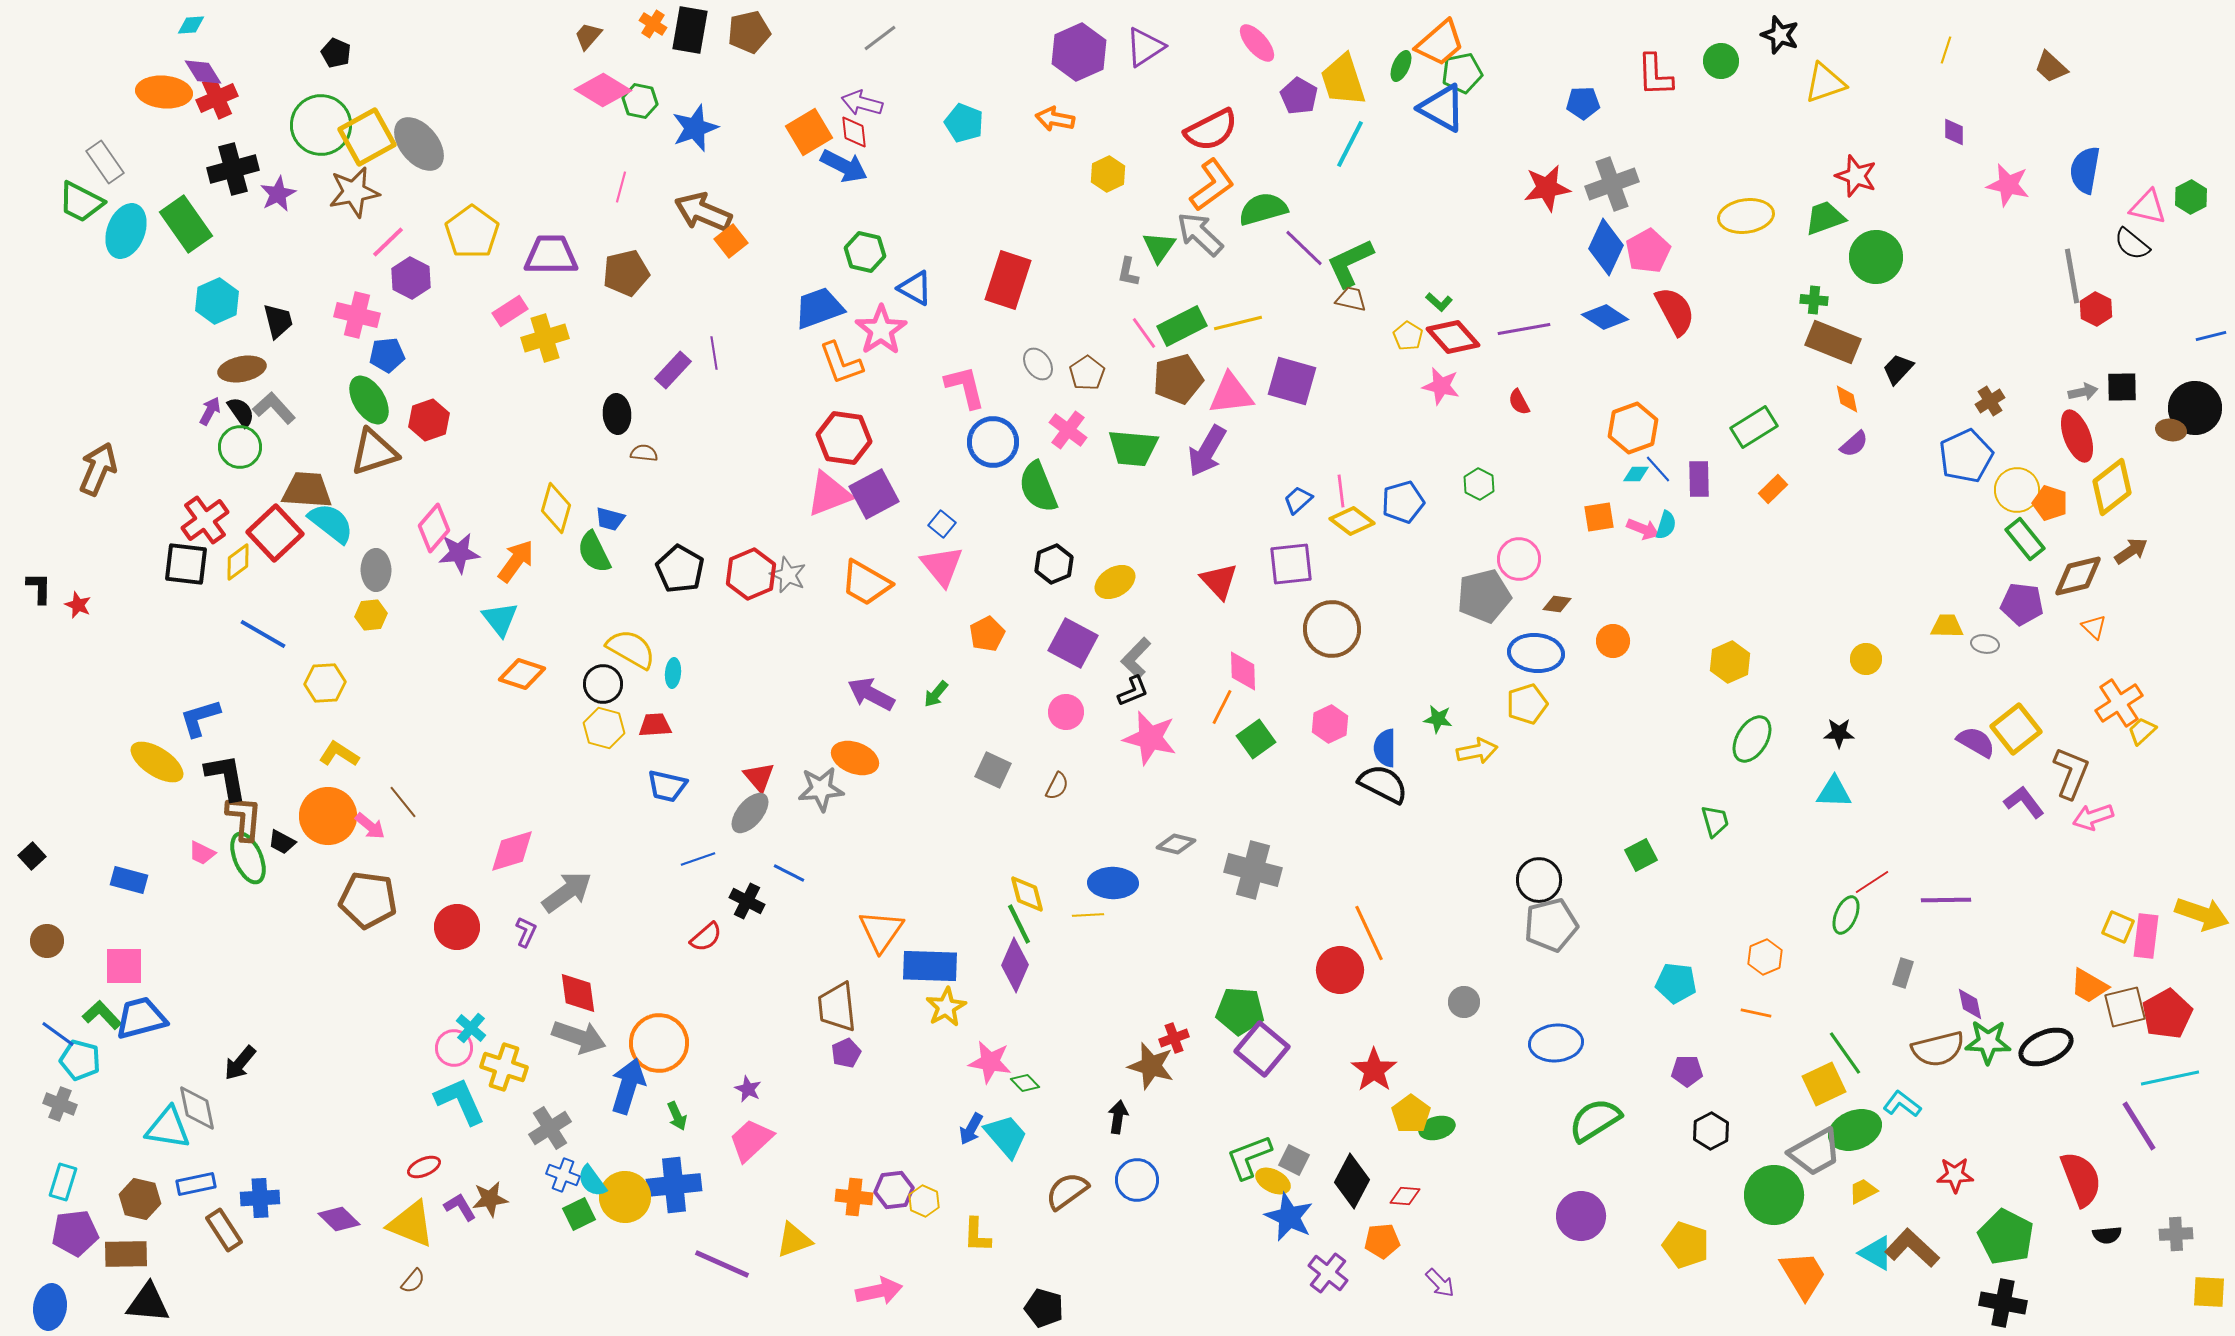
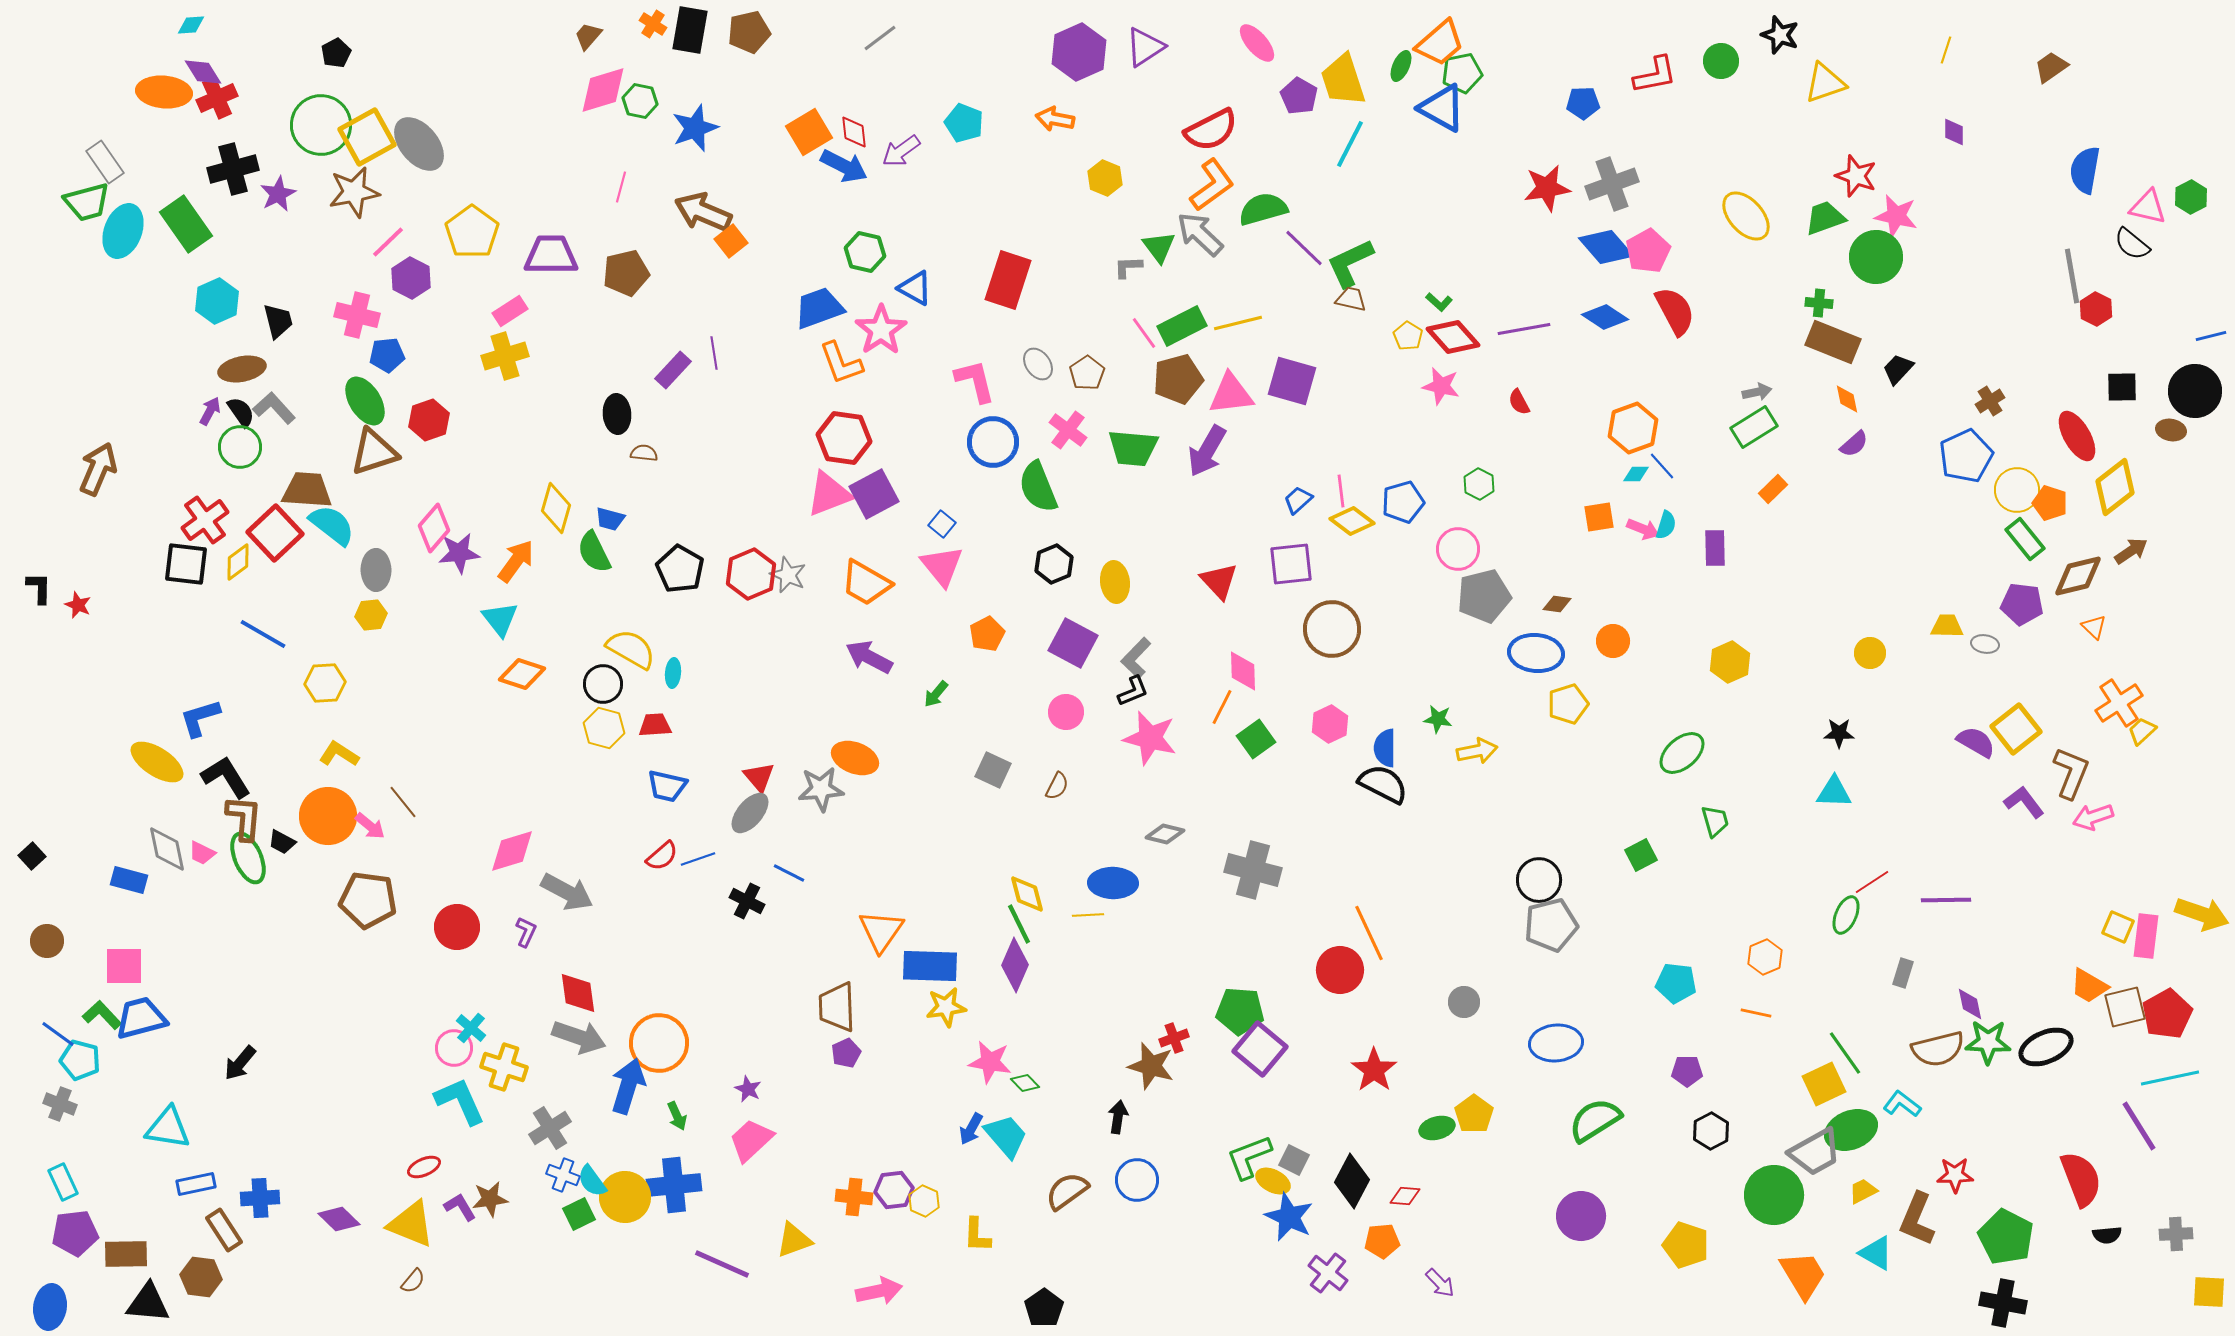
black pentagon at (336, 53): rotated 20 degrees clockwise
brown trapezoid at (2051, 67): rotated 102 degrees clockwise
red L-shape at (1655, 75): rotated 99 degrees counterclockwise
pink diamond at (603, 90): rotated 48 degrees counterclockwise
purple arrow at (862, 103): moved 39 px right, 48 px down; rotated 51 degrees counterclockwise
yellow hexagon at (1108, 174): moved 3 px left, 4 px down; rotated 12 degrees counterclockwise
pink star at (2008, 185): moved 112 px left, 31 px down
green trapezoid at (81, 202): moved 6 px right; rotated 42 degrees counterclockwise
yellow ellipse at (1746, 216): rotated 56 degrees clockwise
cyan ellipse at (126, 231): moved 3 px left
green triangle at (1159, 247): rotated 12 degrees counterclockwise
blue diamond at (1606, 247): rotated 66 degrees counterclockwise
gray L-shape at (1128, 272): moved 5 px up; rotated 76 degrees clockwise
green cross at (1814, 300): moved 5 px right, 3 px down
yellow cross at (545, 338): moved 40 px left, 18 px down
pink L-shape at (965, 387): moved 10 px right, 6 px up
gray arrow at (2083, 392): moved 326 px left
green ellipse at (369, 400): moved 4 px left, 1 px down
black circle at (2195, 408): moved 17 px up
red ellipse at (2077, 436): rotated 9 degrees counterclockwise
blue line at (1658, 469): moved 4 px right, 3 px up
purple rectangle at (1699, 479): moved 16 px right, 69 px down
yellow diamond at (2112, 487): moved 3 px right
cyan semicircle at (331, 523): moved 1 px right, 2 px down
pink circle at (1519, 559): moved 61 px left, 10 px up
yellow ellipse at (1115, 582): rotated 66 degrees counterclockwise
yellow circle at (1866, 659): moved 4 px right, 6 px up
purple arrow at (871, 694): moved 2 px left, 37 px up
yellow pentagon at (1527, 704): moved 41 px right
green ellipse at (1752, 739): moved 70 px left, 14 px down; rotated 18 degrees clockwise
black L-shape at (226, 777): rotated 22 degrees counterclockwise
gray diamond at (1176, 844): moved 11 px left, 10 px up
gray arrow at (567, 892): rotated 64 degrees clockwise
red semicircle at (706, 937): moved 44 px left, 81 px up
brown trapezoid at (837, 1007): rotated 4 degrees clockwise
yellow star at (946, 1007): rotated 21 degrees clockwise
purple square at (1262, 1049): moved 2 px left
gray diamond at (197, 1108): moved 30 px left, 259 px up
yellow pentagon at (1411, 1114): moved 63 px right
green ellipse at (1855, 1130): moved 4 px left
cyan rectangle at (63, 1182): rotated 42 degrees counterclockwise
brown hexagon at (140, 1199): moved 61 px right, 78 px down; rotated 6 degrees counterclockwise
brown L-shape at (1912, 1248): moved 5 px right, 29 px up; rotated 110 degrees counterclockwise
black pentagon at (1044, 1308): rotated 21 degrees clockwise
